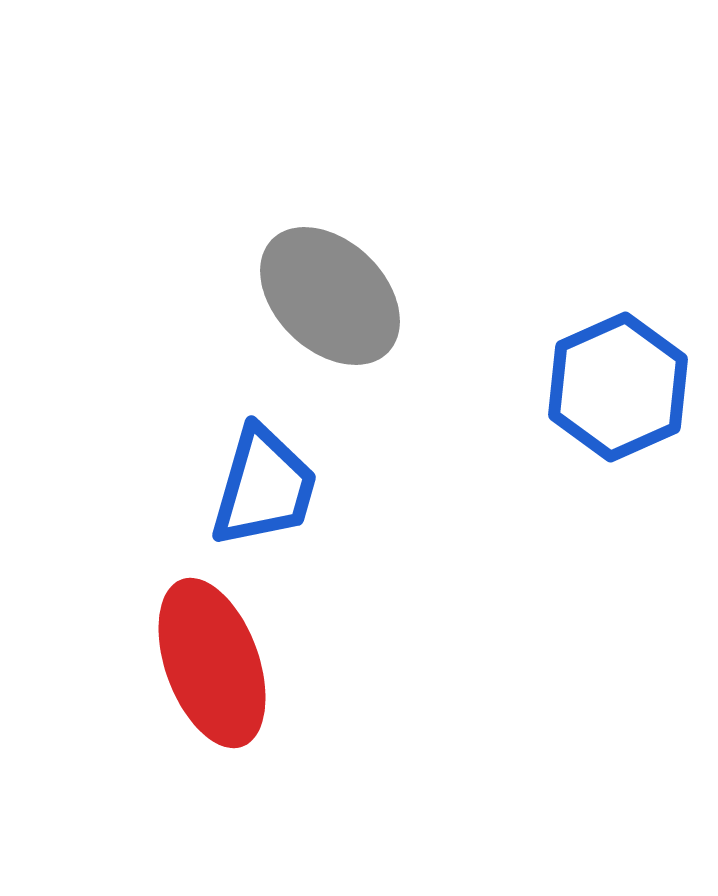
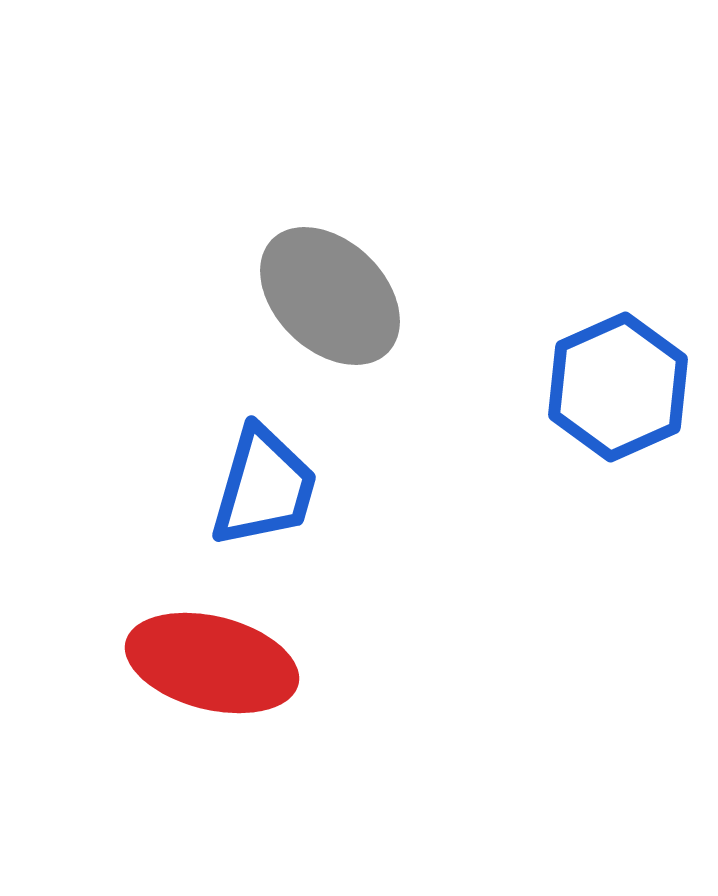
red ellipse: rotated 56 degrees counterclockwise
